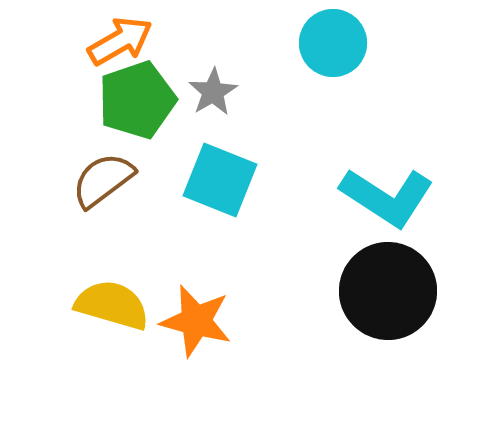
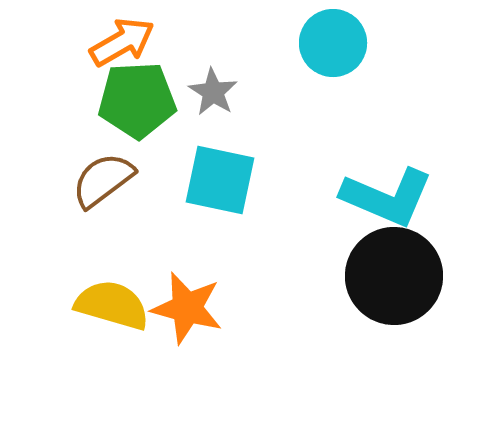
orange arrow: moved 2 px right, 1 px down
gray star: rotated 9 degrees counterclockwise
green pentagon: rotated 16 degrees clockwise
cyan square: rotated 10 degrees counterclockwise
cyan L-shape: rotated 10 degrees counterclockwise
black circle: moved 6 px right, 15 px up
orange star: moved 9 px left, 13 px up
